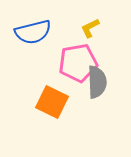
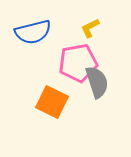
gray semicircle: rotated 16 degrees counterclockwise
